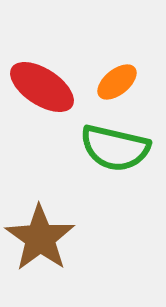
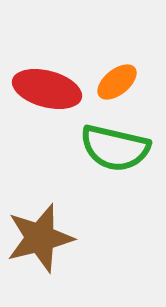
red ellipse: moved 5 px right, 2 px down; rotated 18 degrees counterclockwise
brown star: rotated 22 degrees clockwise
